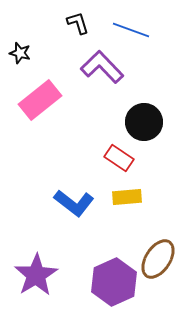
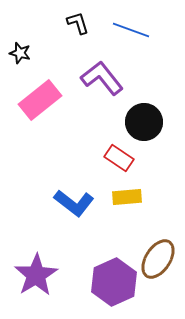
purple L-shape: moved 11 px down; rotated 6 degrees clockwise
